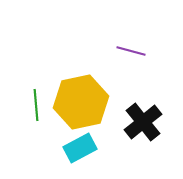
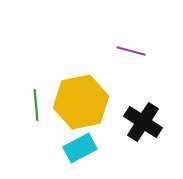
black cross: rotated 18 degrees counterclockwise
